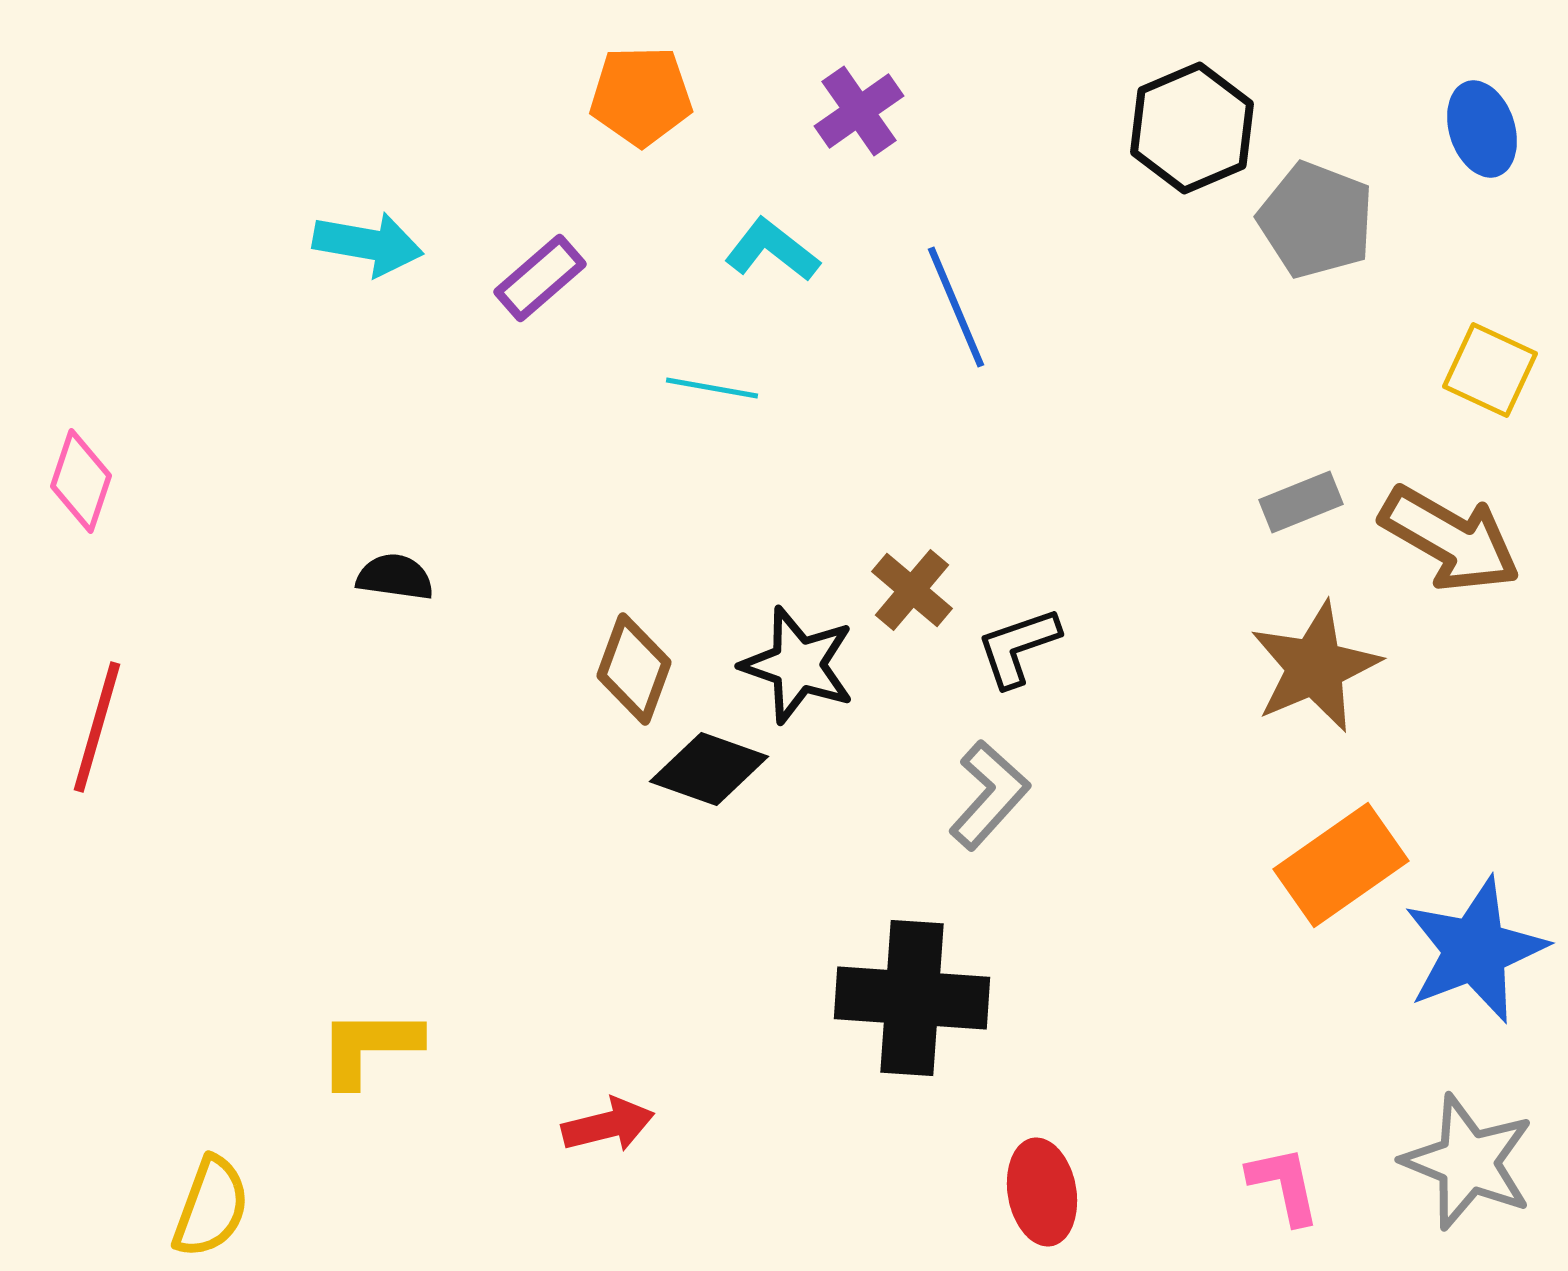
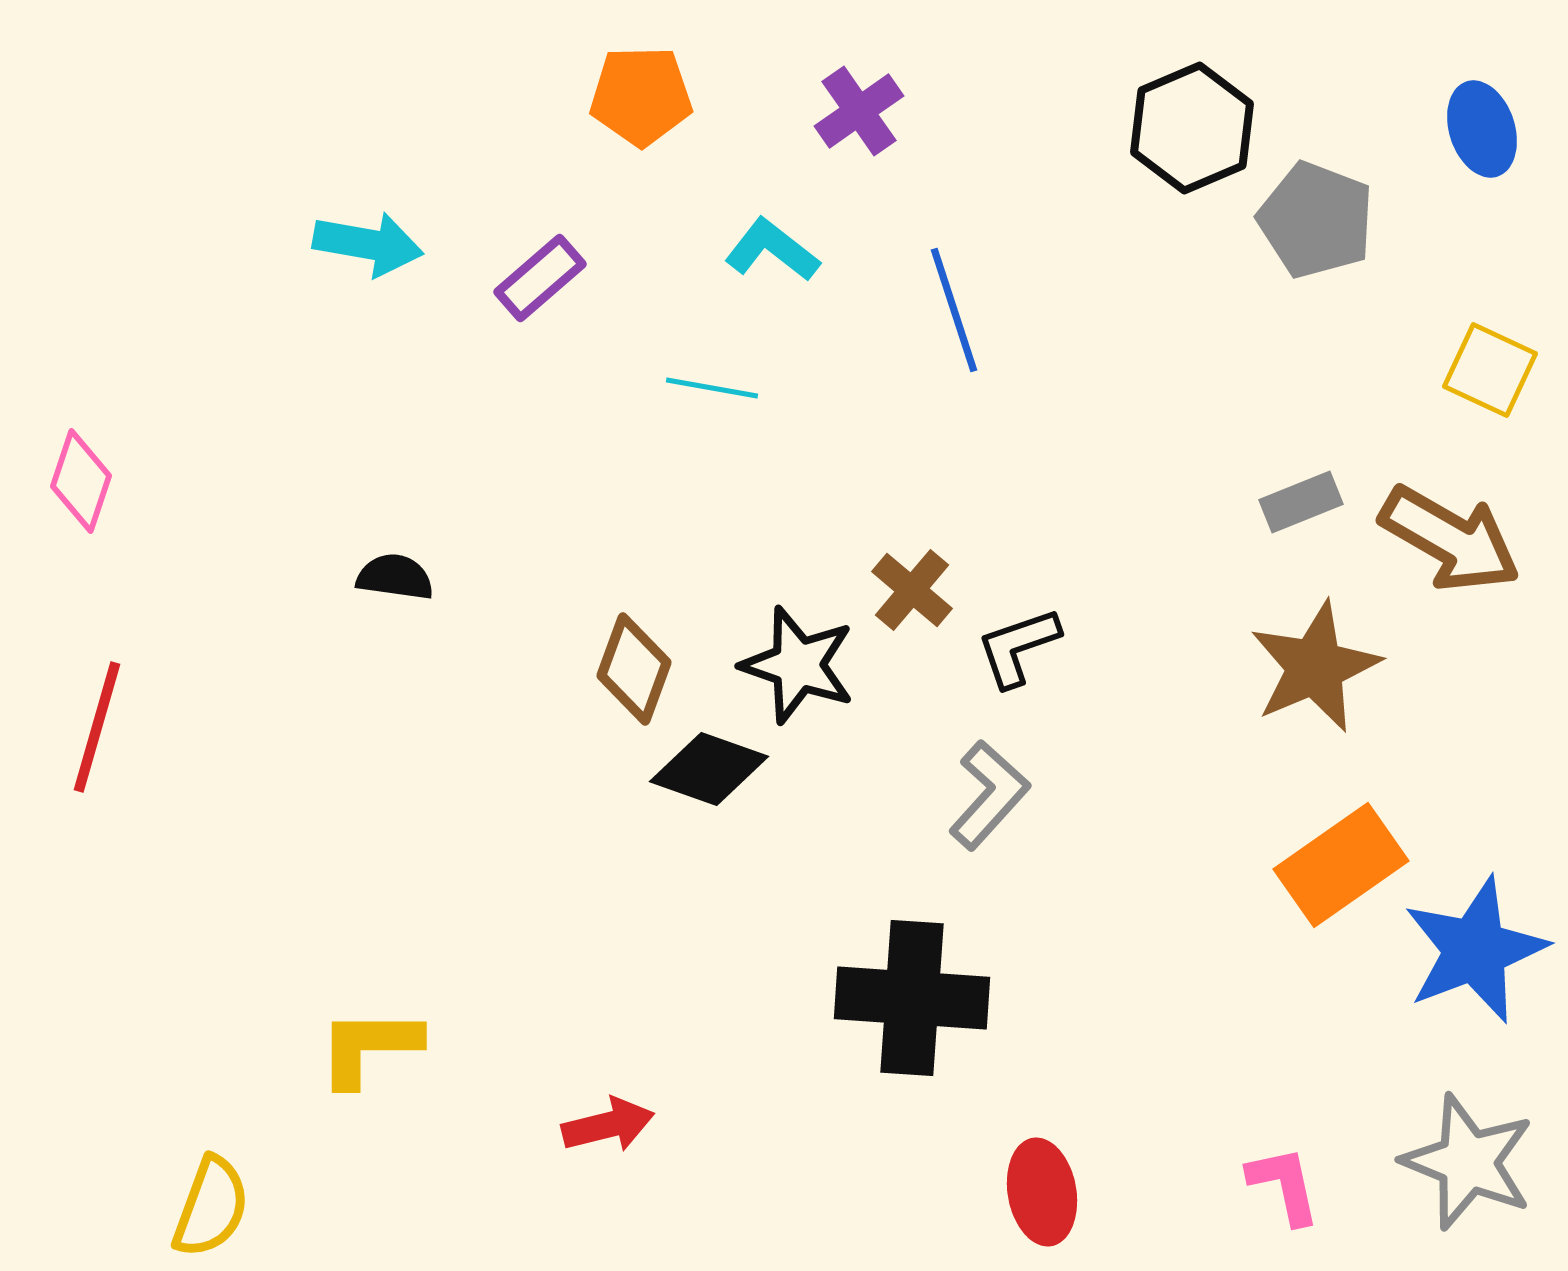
blue line: moved 2 px left, 3 px down; rotated 5 degrees clockwise
